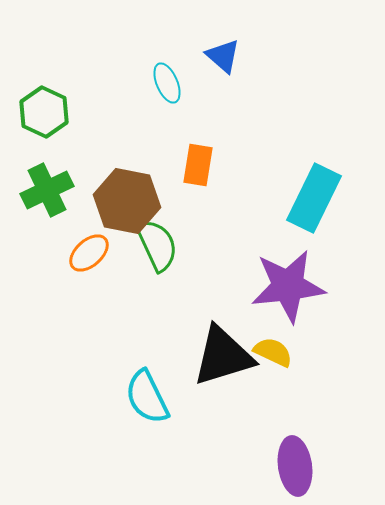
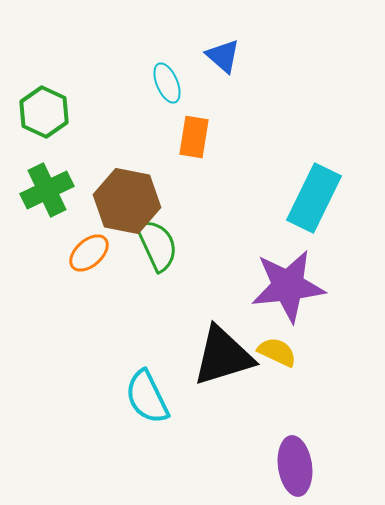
orange rectangle: moved 4 px left, 28 px up
yellow semicircle: moved 4 px right
